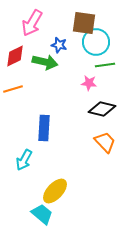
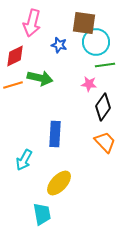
pink arrow: rotated 16 degrees counterclockwise
green arrow: moved 5 px left, 16 px down
pink star: moved 1 px down
orange line: moved 4 px up
black diamond: moved 1 px right, 2 px up; rotated 68 degrees counterclockwise
blue rectangle: moved 11 px right, 6 px down
yellow ellipse: moved 4 px right, 8 px up
cyan trapezoid: rotated 40 degrees clockwise
